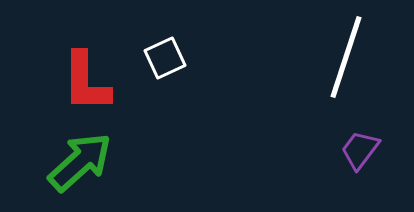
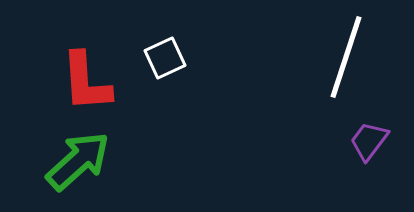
red L-shape: rotated 4 degrees counterclockwise
purple trapezoid: moved 9 px right, 9 px up
green arrow: moved 2 px left, 1 px up
